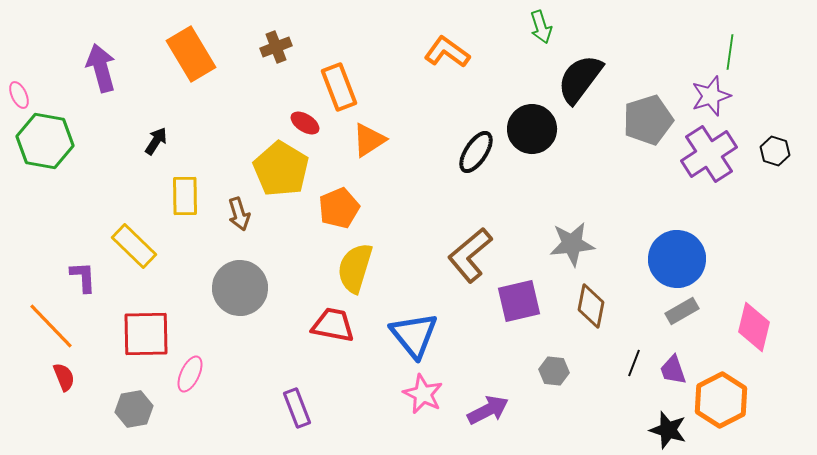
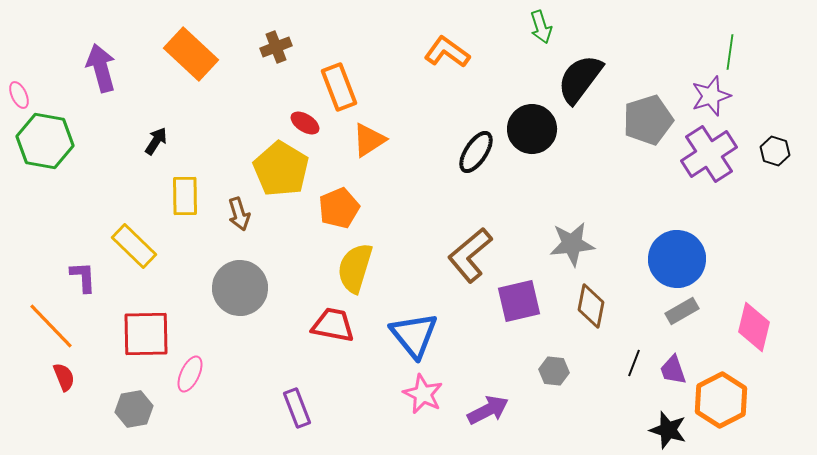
orange rectangle at (191, 54): rotated 16 degrees counterclockwise
